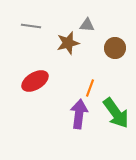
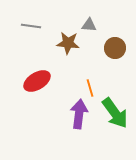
gray triangle: moved 2 px right
brown star: rotated 20 degrees clockwise
red ellipse: moved 2 px right
orange line: rotated 36 degrees counterclockwise
green arrow: moved 1 px left
